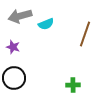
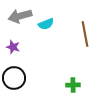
brown line: rotated 30 degrees counterclockwise
